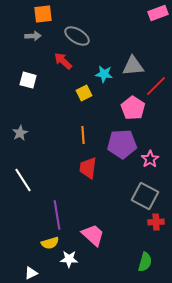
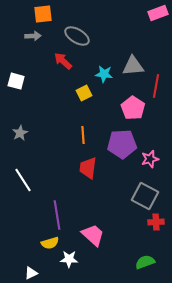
white square: moved 12 px left, 1 px down
red line: rotated 35 degrees counterclockwise
pink star: rotated 18 degrees clockwise
green semicircle: rotated 126 degrees counterclockwise
